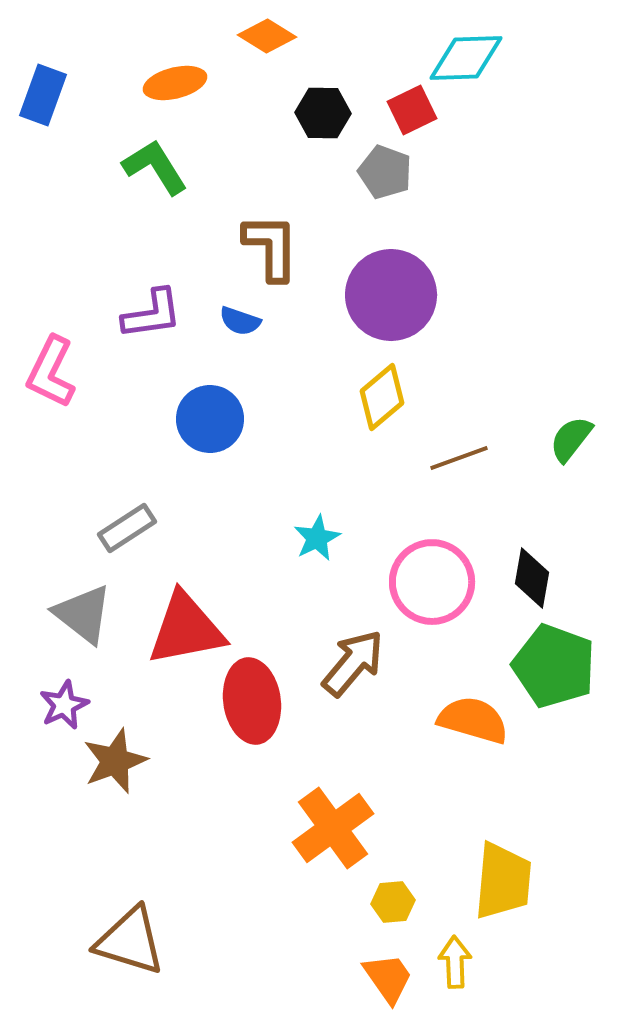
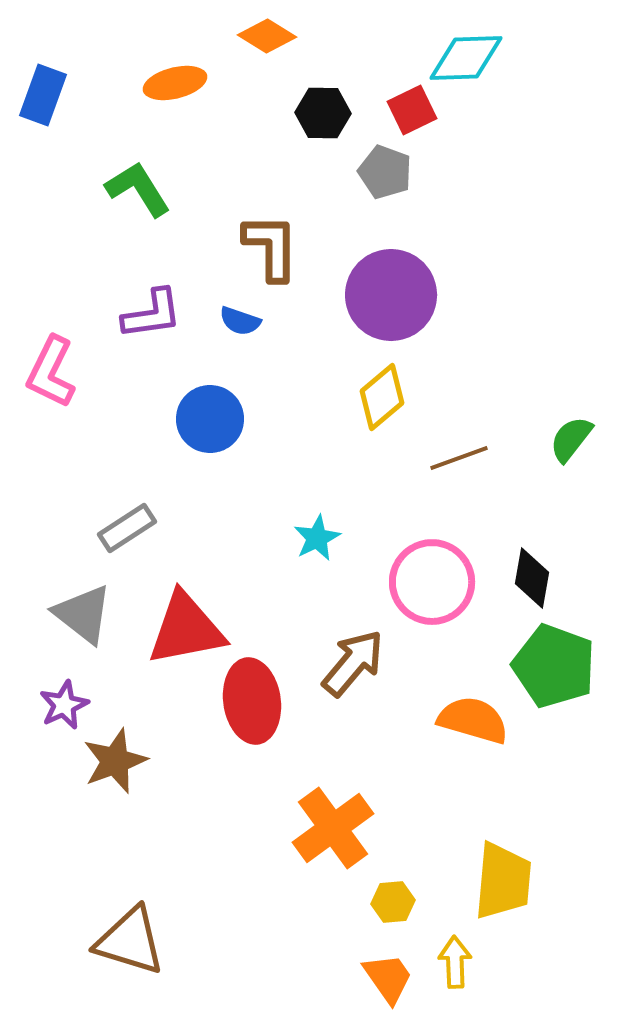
green L-shape: moved 17 px left, 22 px down
